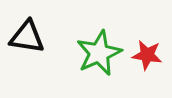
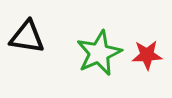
red star: rotated 12 degrees counterclockwise
